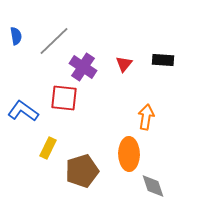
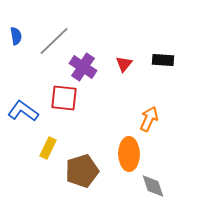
orange arrow: moved 3 px right, 2 px down; rotated 15 degrees clockwise
